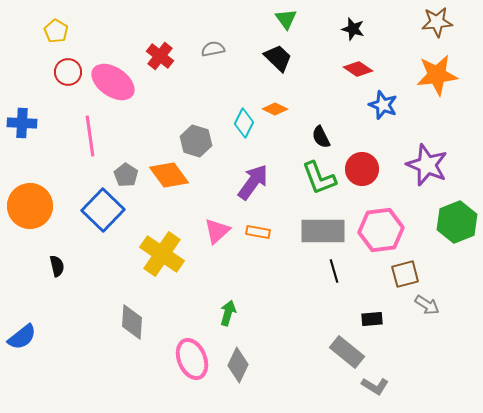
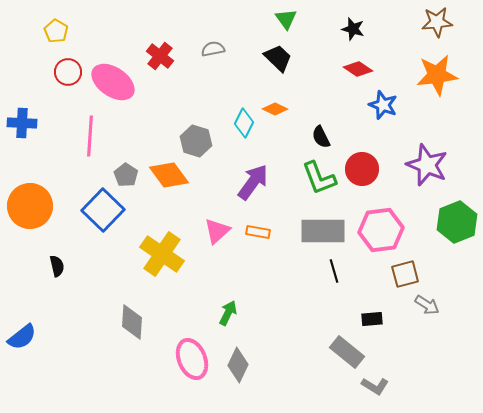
pink line at (90, 136): rotated 12 degrees clockwise
green arrow at (228, 313): rotated 10 degrees clockwise
